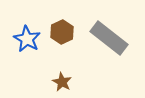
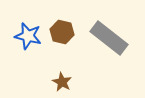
brown hexagon: rotated 20 degrees counterclockwise
blue star: moved 1 px right, 3 px up; rotated 16 degrees counterclockwise
